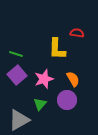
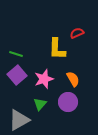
red semicircle: rotated 32 degrees counterclockwise
purple circle: moved 1 px right, 2 px down
